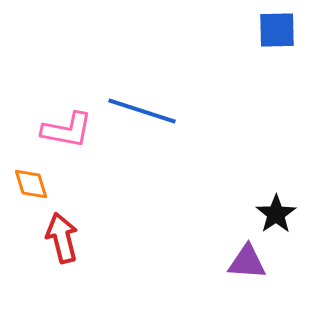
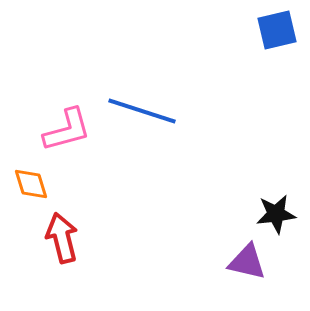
blue square: rotated 12 degrees counterclockwise
pink L-shape: rotated 26 degrees counterclockwise
black star: rotated 27 degrees clockwise
purple triangle: rotated 9 degrees clockwise
